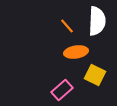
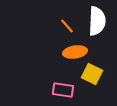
orange ellipse: moved 1 px left
yellow square: moved 3 px left, 1 px up
pink rectangle: moved 1 px right; rotated 50 degrees clockwise
